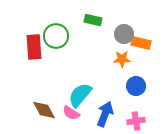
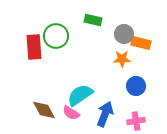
cyan semicircle: rotated 16 degrees clockwise
